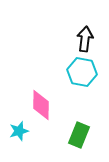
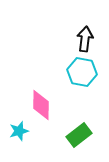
green rectangle: rotated 30 degrees clockwise
